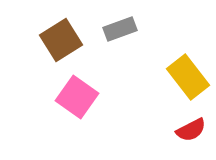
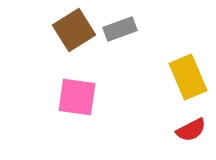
brown square: moved 13 px right, 10 px up
yellow rectangle: rotated 15 degrees clockwise
pink square: rotated 27 degrees counterclockwise
